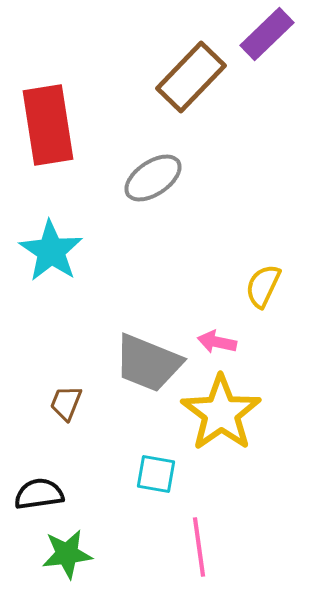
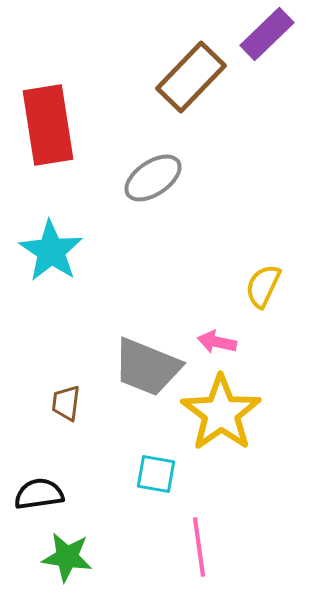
gray trapezoid: moved 1 px left, 4 px down
brown trapezoid: rotated 15 degrees counterclockwise
green star: moved 3 px down; rotated 15 degrees clockwise
